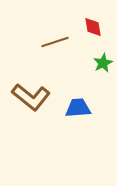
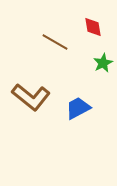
brown line: rotated 48 degrees clockwise
blue trapezoid: rotated 24 degrees counterclockwise
